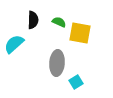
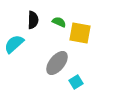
gray ellipse: rotated 35 degrees clockwise
